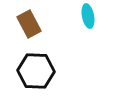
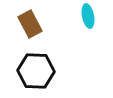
brown rectangle: moved 1 px right
